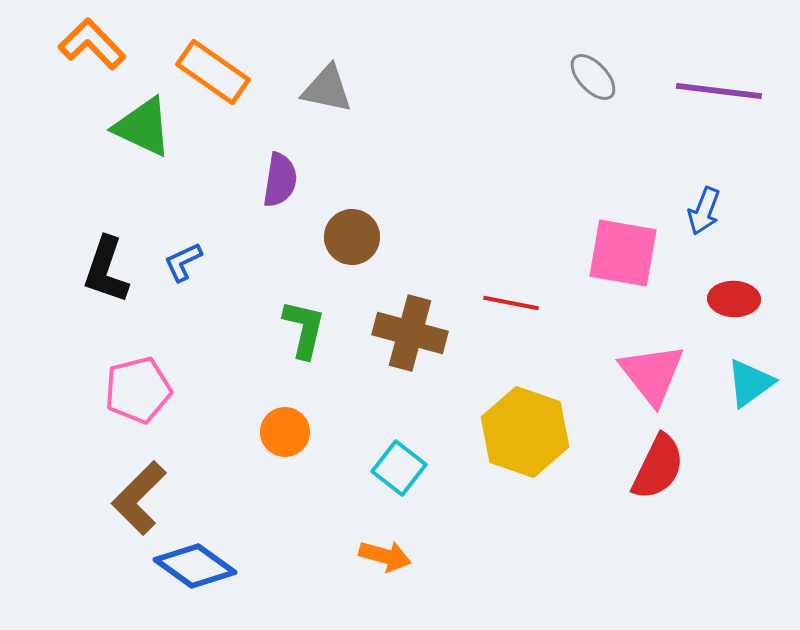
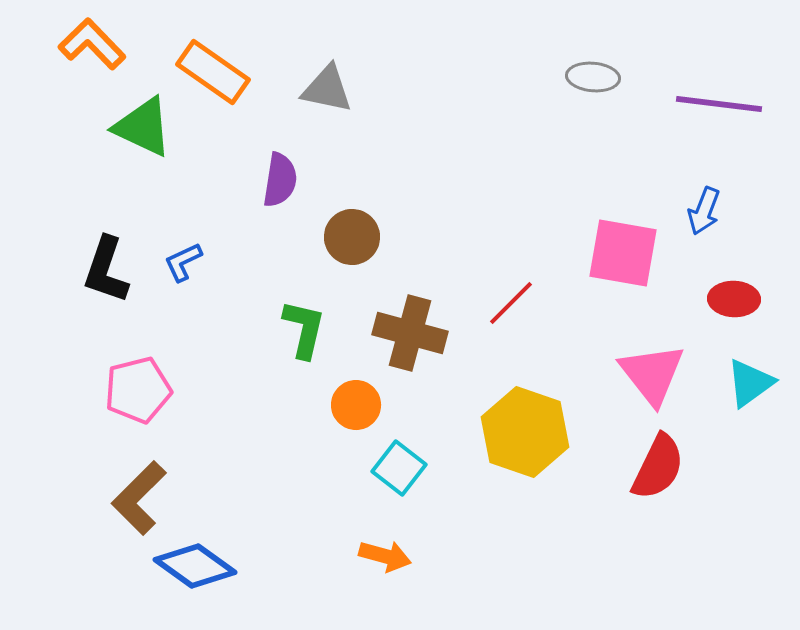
gray ellipse: rotated 42 degrees counterclockwise
purple line: moved 13 px down
red line: rotated 56 degrees counterclockwise
orange circle: moved 71 px right, 27 px up
